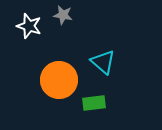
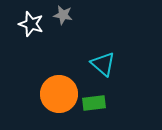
white star: moved 2 px right, 2 px up
cyan triangle: moved 2 px down
orange circle: moved 14 px down
